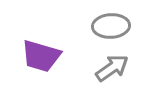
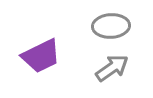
purple trapezoid: rotated 42 degrees counterclockwise
